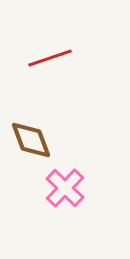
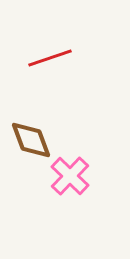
pink cross: moved 5 px right, 12 px up
